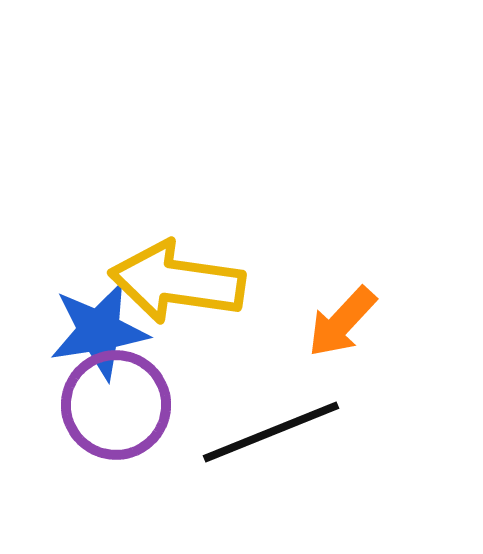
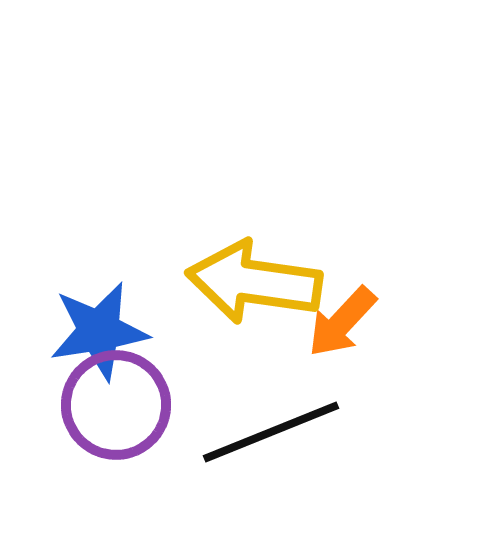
yellow arrow: moved 77 px right
